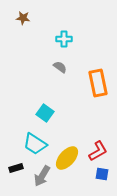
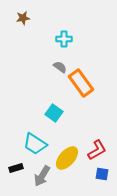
brown star: rotated 16 degrees counterclockwise
orange rectangle: moved 17 px left; rotated 24 degrees counterclockwise
cyan square: moved 9 px right
red L-shape: moved 1 px left, 1 px up
